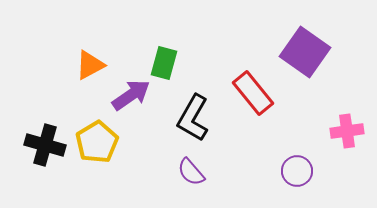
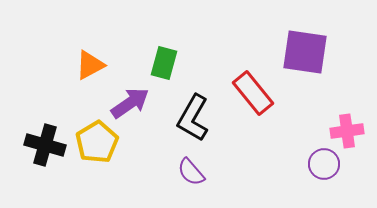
purple square: rotated 27 degrees counterclockwise
purple arrow: moved 1 px left, 8 px down
purple circle: moved 27 px right, 7 px up
